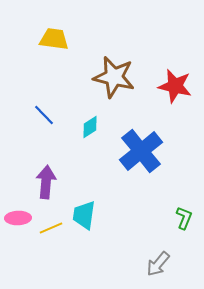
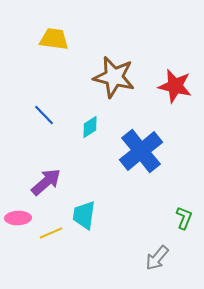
purple arrow: rotated 44 degrees clockwise
yellow line: moved 5 px down
gray arrow: moved 1 px left, 6 px up
